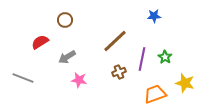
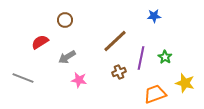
purple line: moved 1 px left, 1 px up
